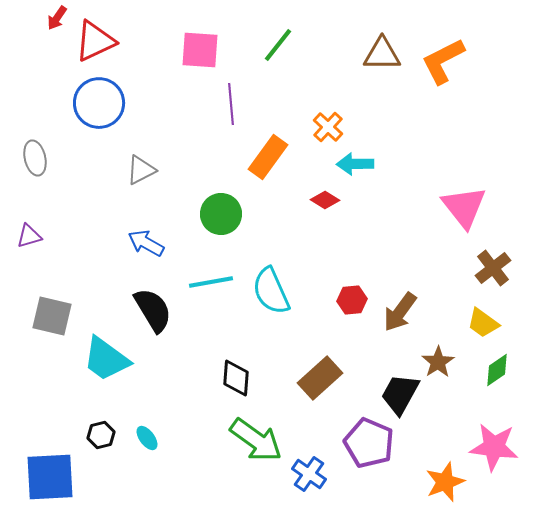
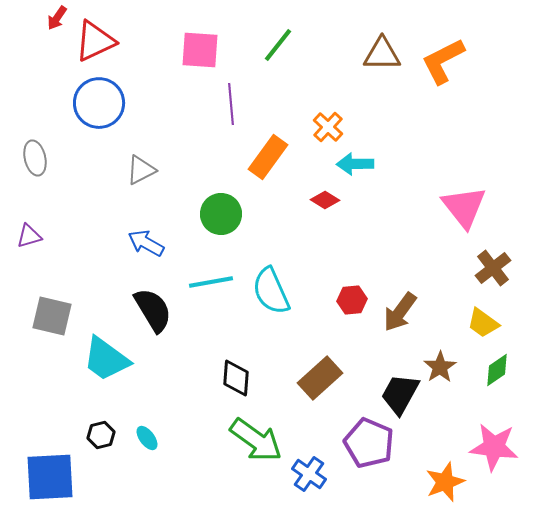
brown star: moved 2 px right, 5 px down
